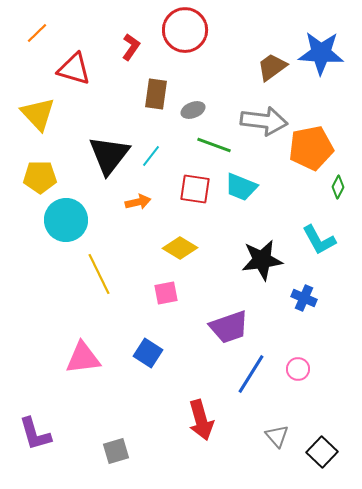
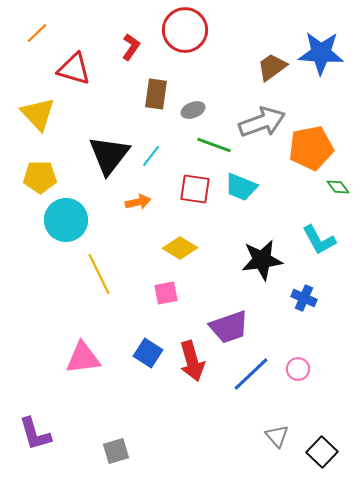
gray arrow: moved 2 px left, 1 px down; rotated 27 degrees counterclockwise
green diamond: rotated 65 degrees counterclockwise
blue line: rotated 15 degrees clockwise
red arrow: moved 9 px left, 59 px up
